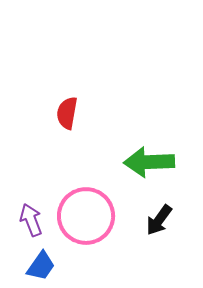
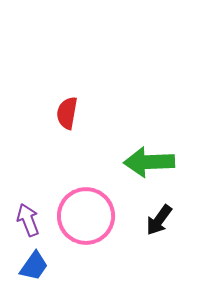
purple arrow: moved 3 px left
blue trapezoid: moved 7 px left
